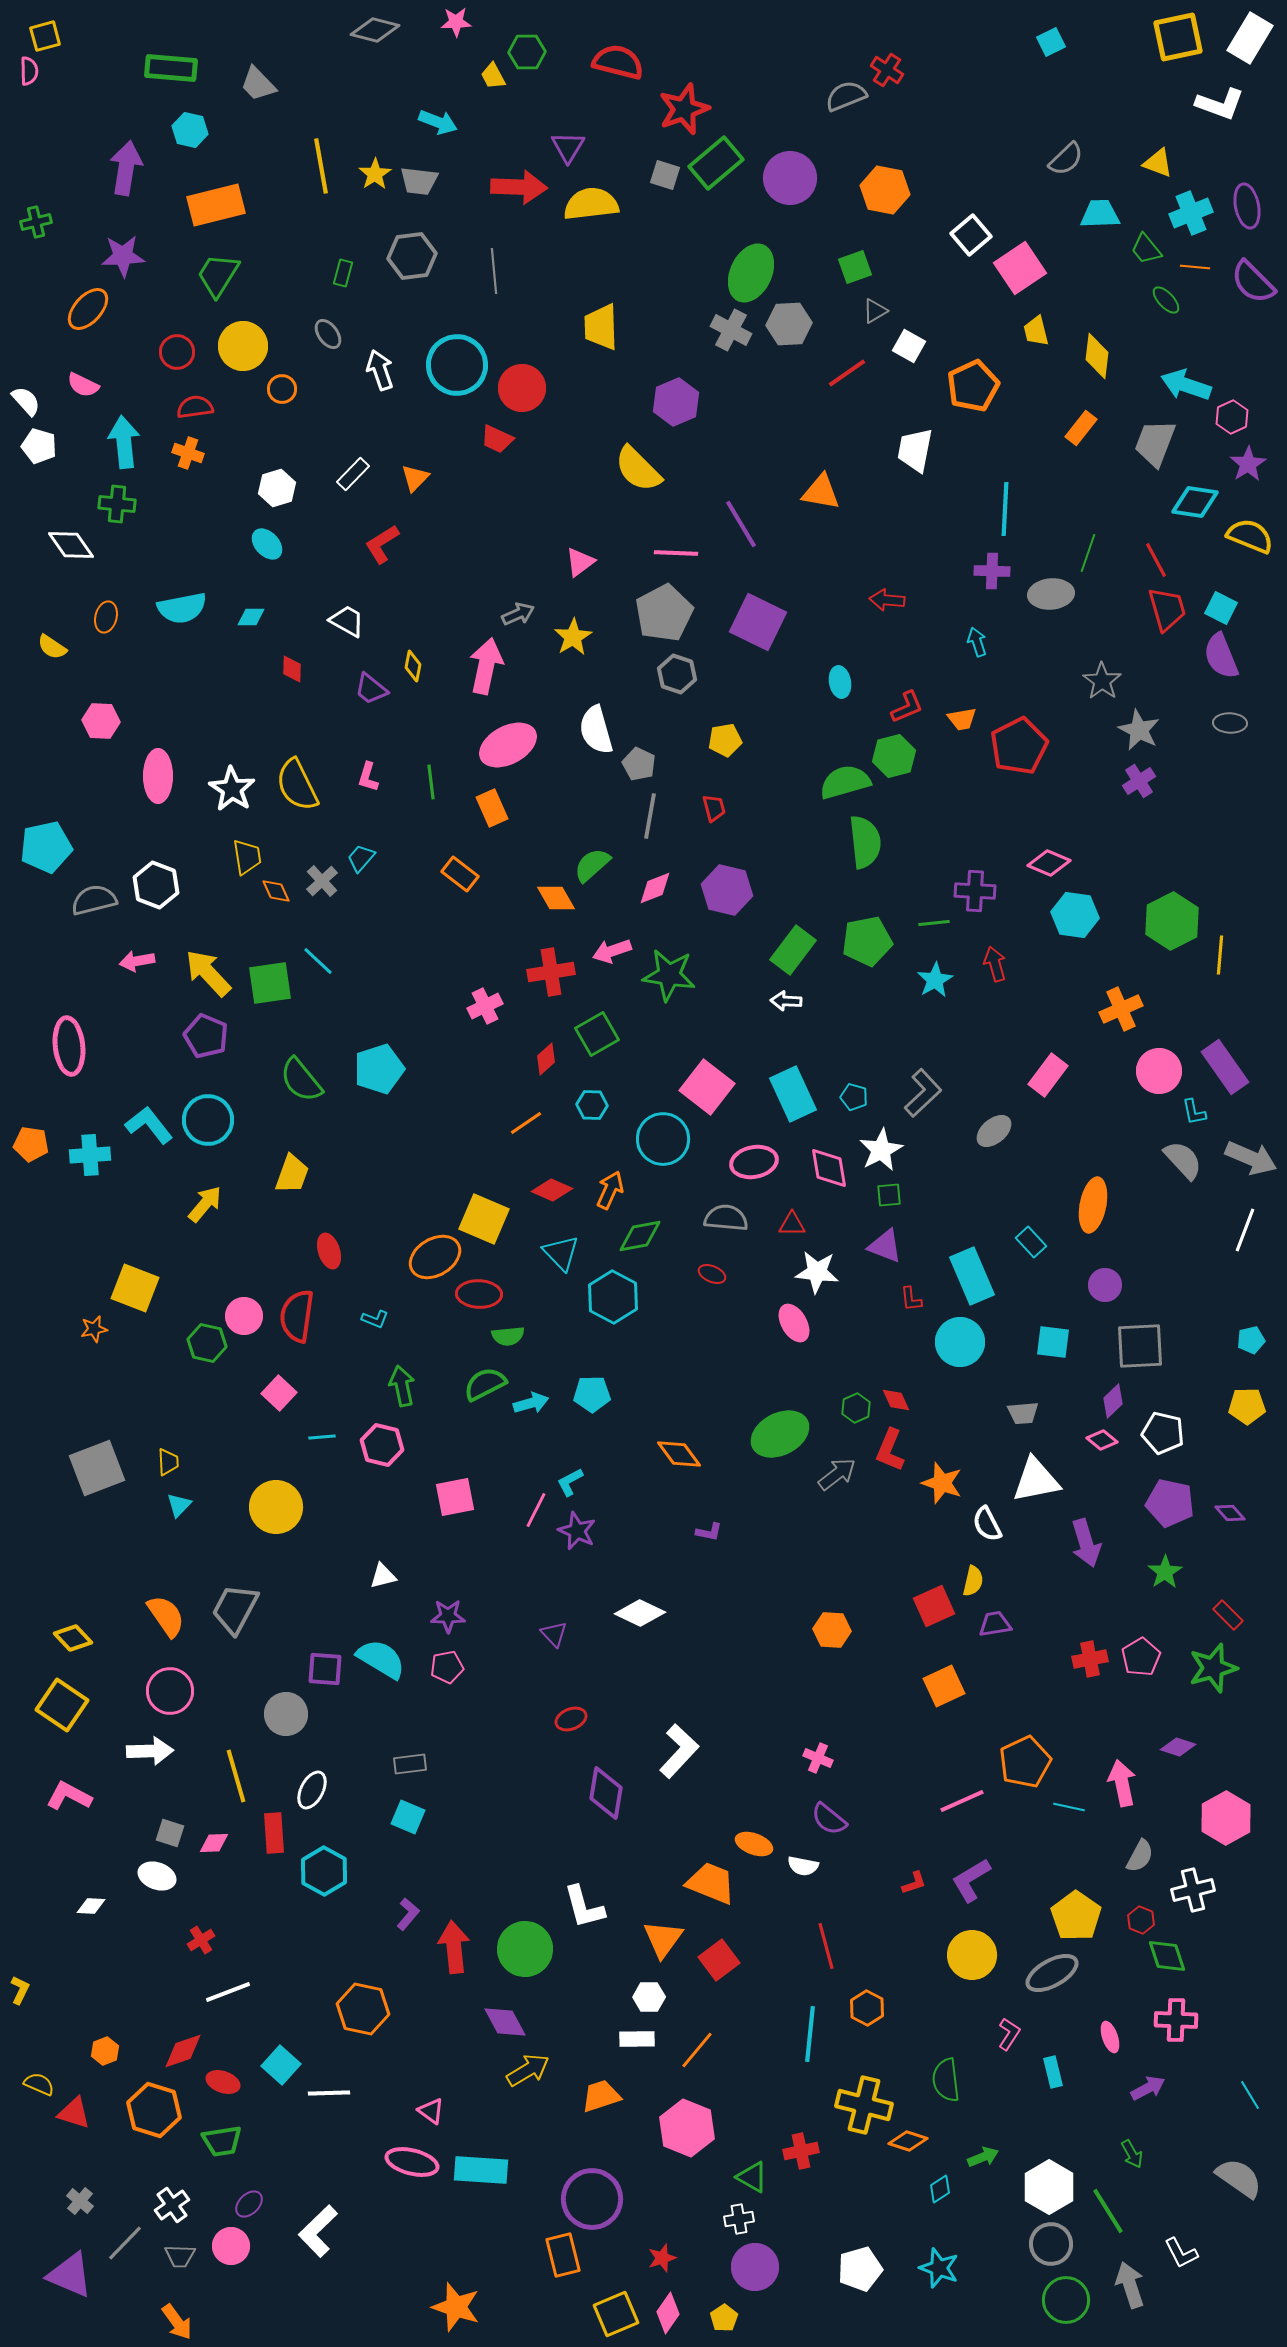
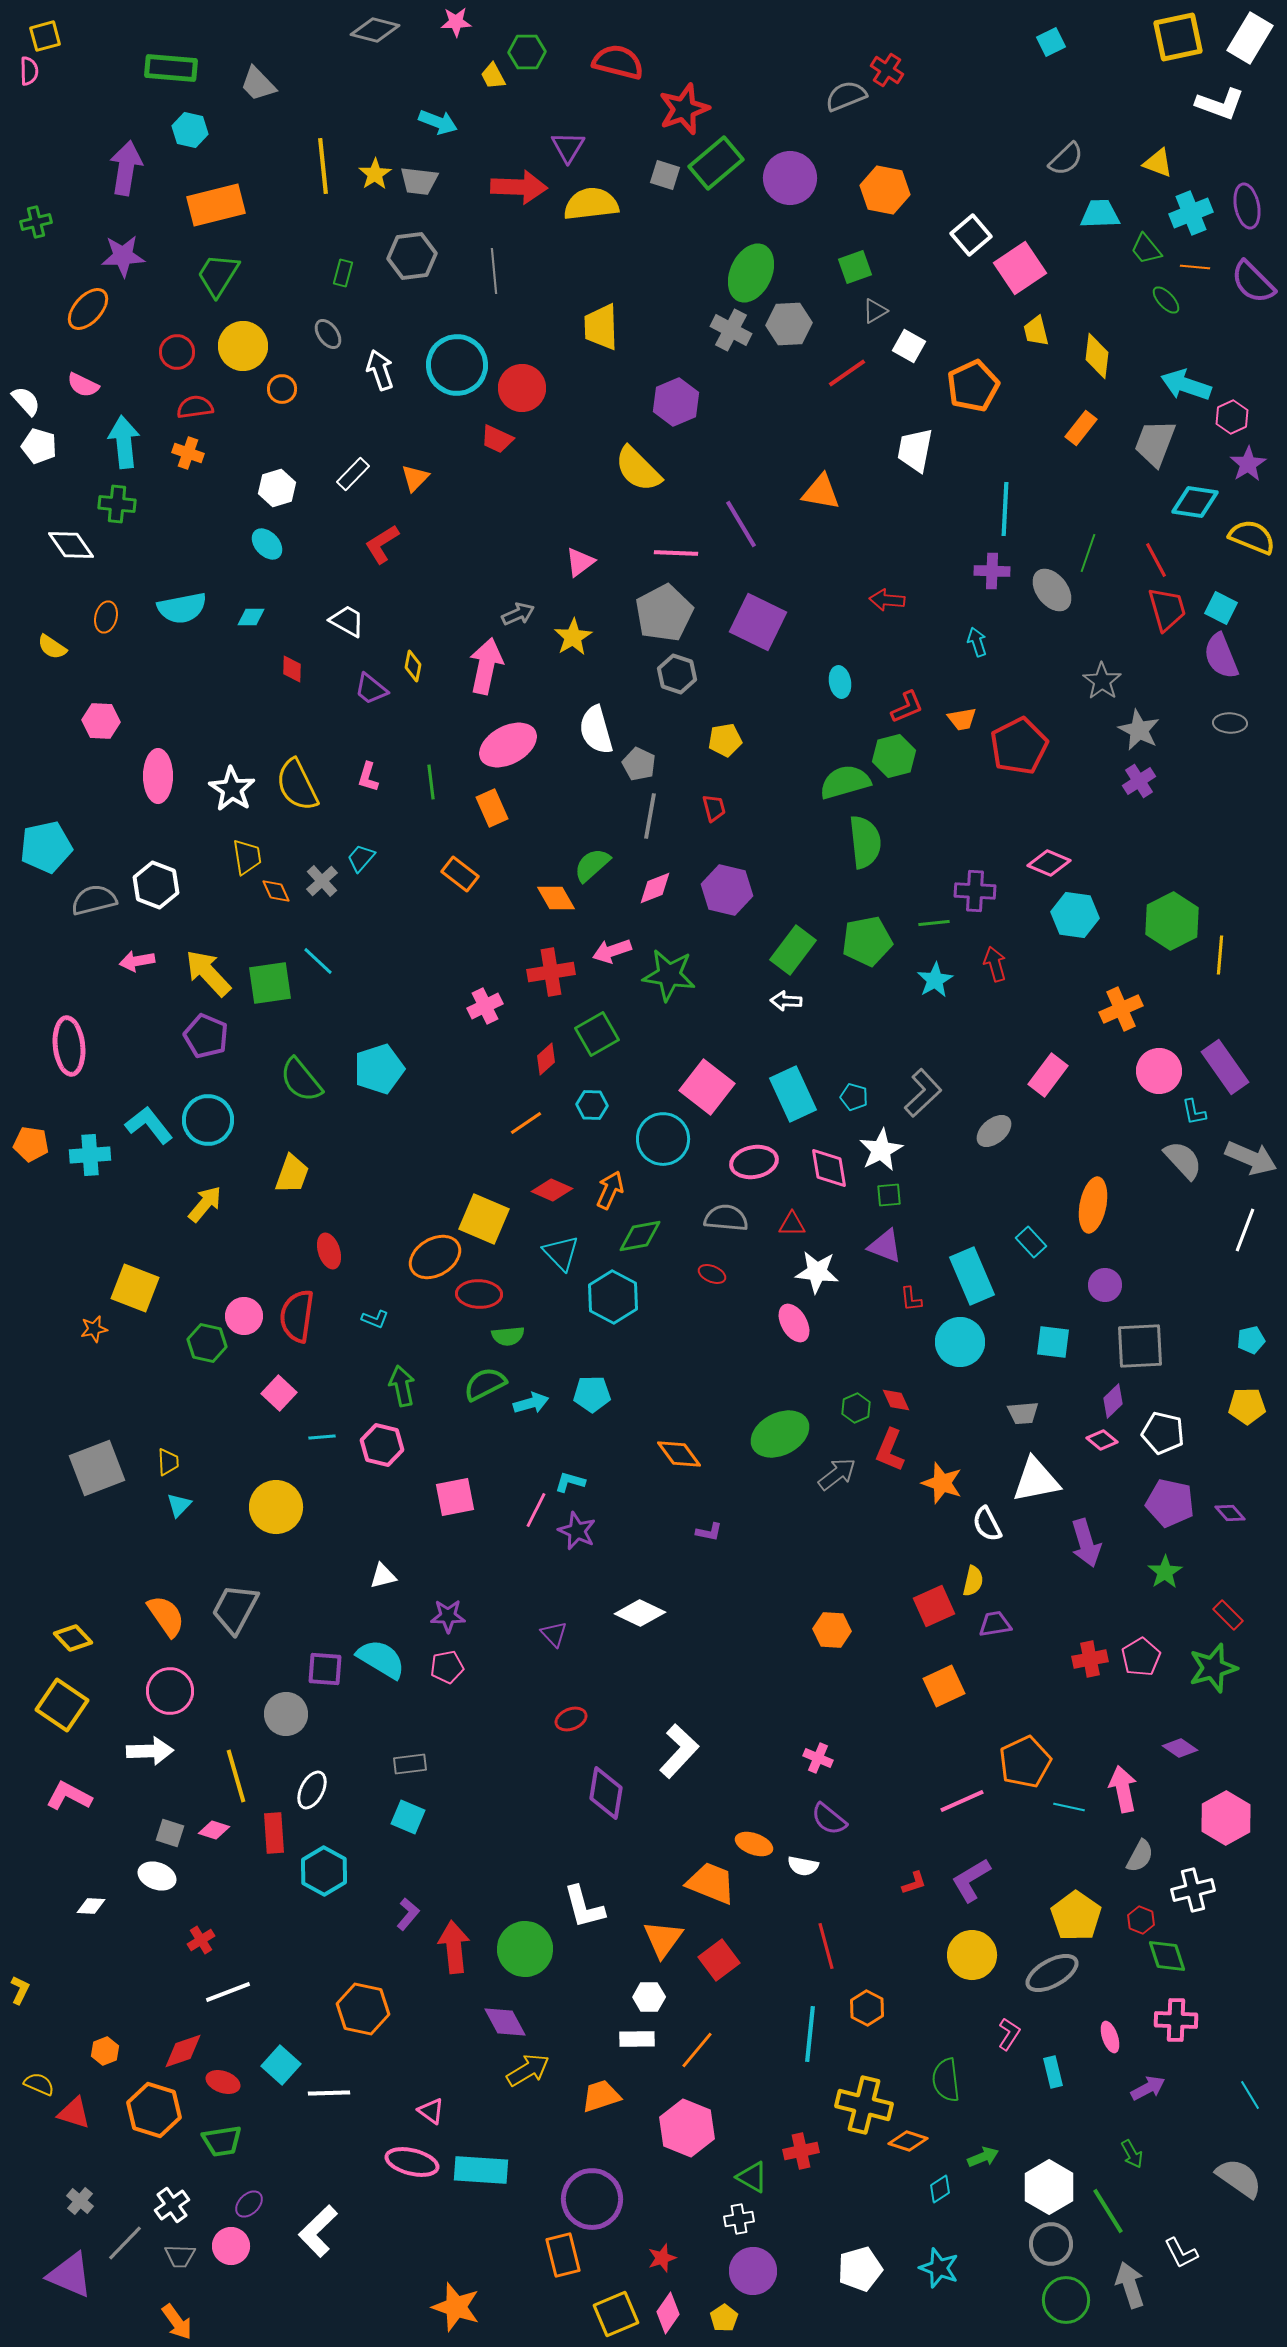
yellow line at (321, 166): moved 2 px right; rotated 4 degrees clockwise
yellow semicircle at (1250, 536): moved 2 px right, 1 px down
gray ellipse at (1051, 594): moved 1 px right, 4 px up; rotated 57 degrees clockwise
cyan L-shape at (570, 1482): rotated 44 degrees clockwise
purple diamond at (1178, 1747): moved 2 px right, 1 px down; rotated 16 degrees clockwise
pink arrow at (1122, 1783): moved 1 px right, 6 px down
pink diamond at (214, 1843): moved 13 px up; rotated 20 degrees clockwise
purple circle at (755, 2267): moved 2 px left, 4 px down
